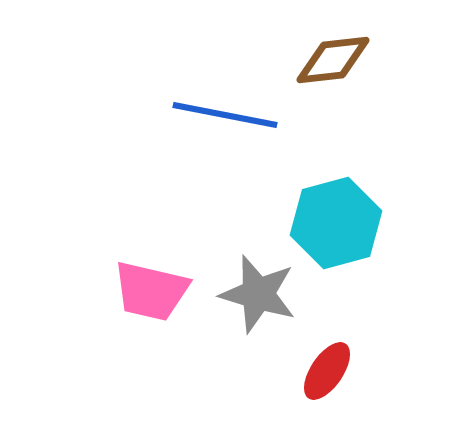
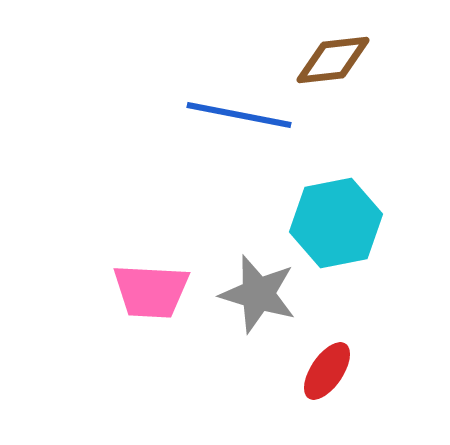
blue line: moved 14 px right
cyan hexagon: rotated 4 degrees clockwise
pink trapezoid: rotated 10 degrees counterclockwise
